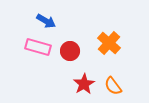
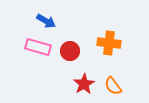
orange cross: rotated 35 degrees counterclockwise
